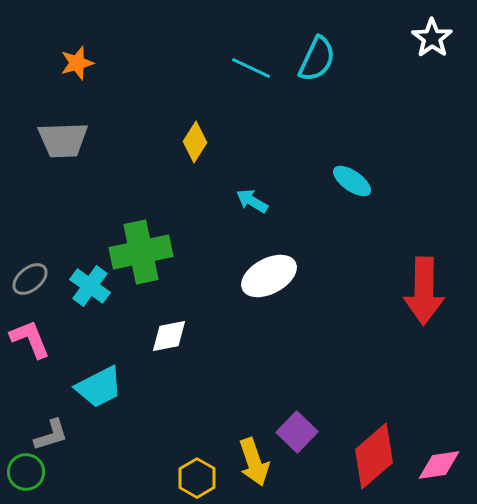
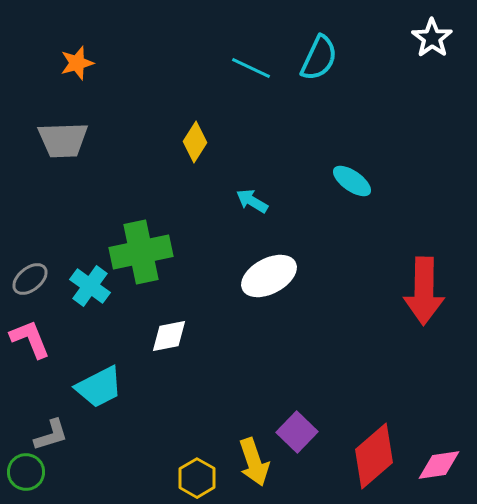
cyan semicircle: moved 2 px right, 1 px up
